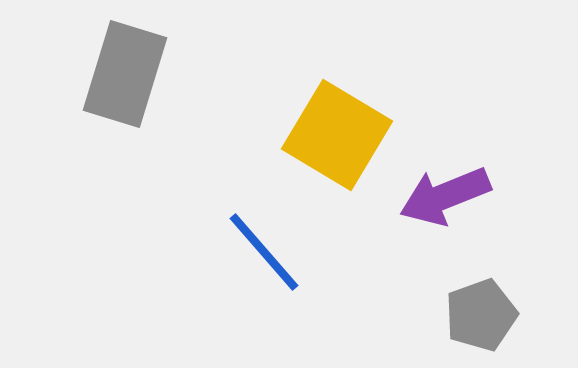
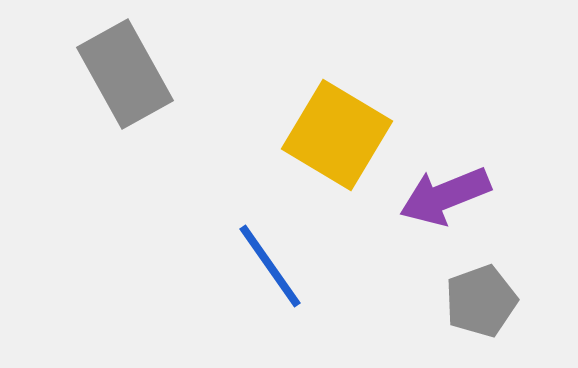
gray rectangle: rotated 46 degrees counterclockwise
blue line: moved 6 px right, 14 px down; rotated 6 degrees clockwise
gray pentagon: moved 14 px up
